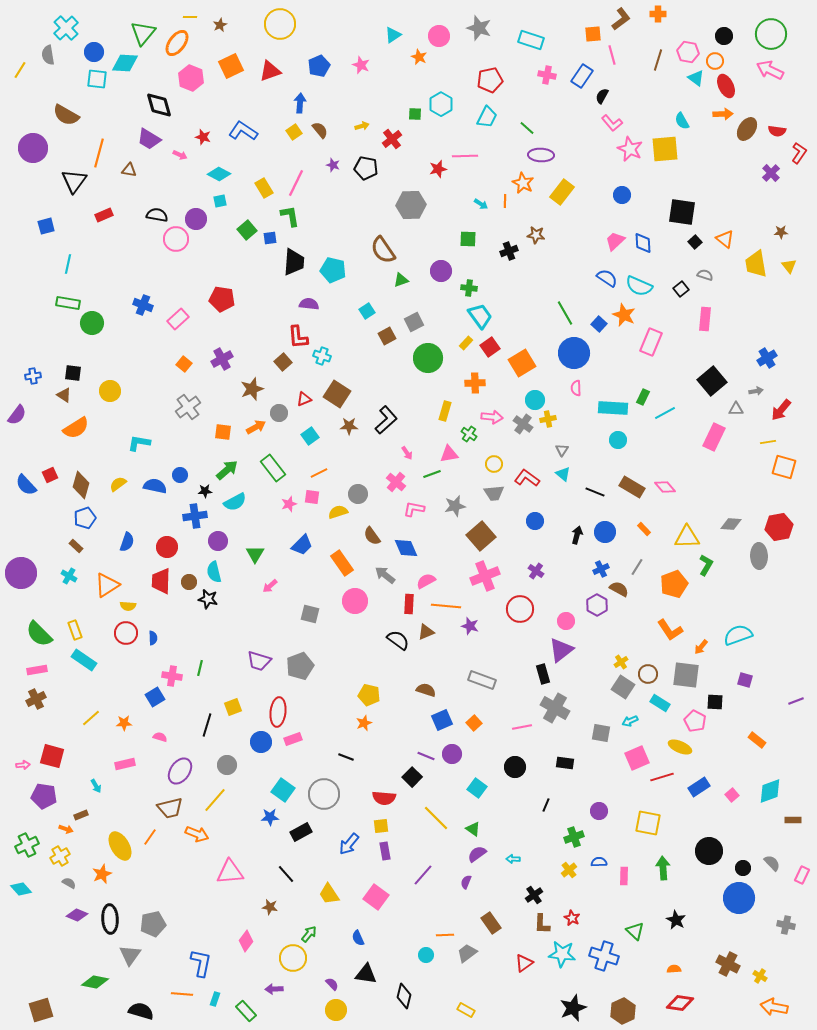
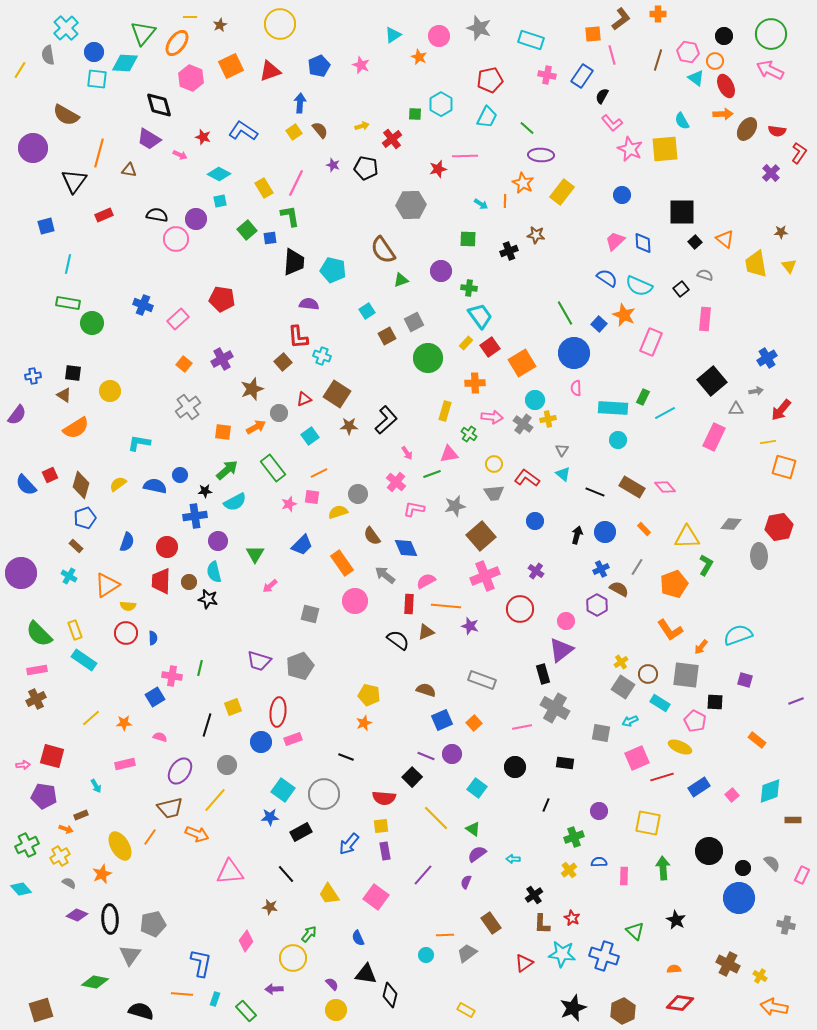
black square at (682, 212): rotated 8 degrees counterclockwise
black diamond at (404, 996): moved 14 px left, 1 px up
